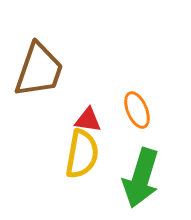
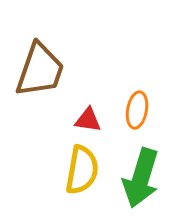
brown trapezoid: moved 1 px right
orange ellipse: rotated 33 degrees clockwise
yellow semicircle: moved 16 px down
